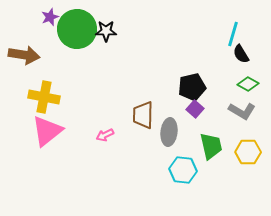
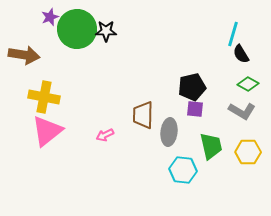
purple square: rotated 36 degrees counterclockwise
